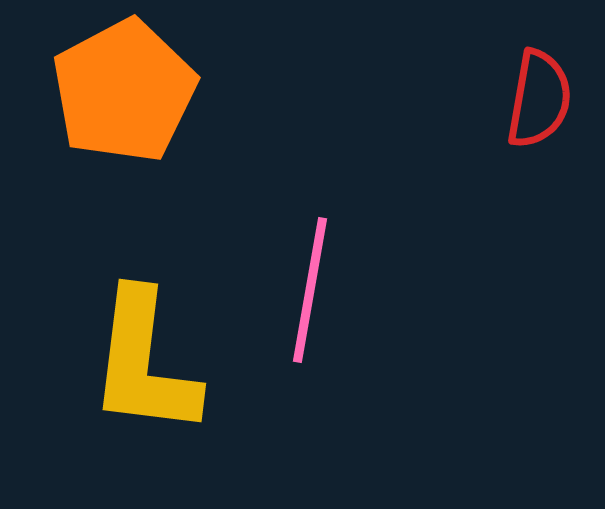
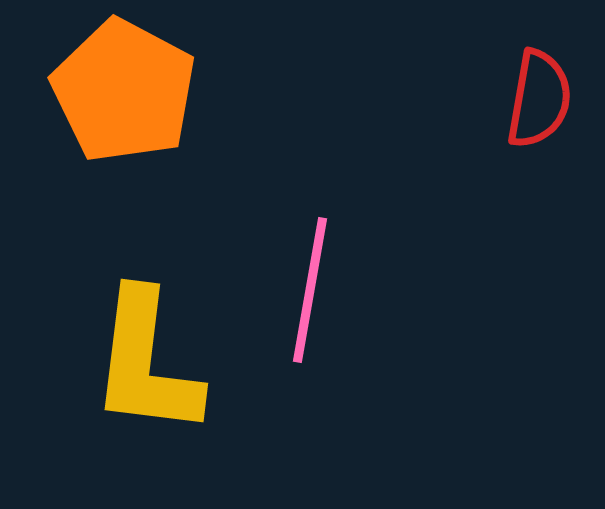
orange pentagon: rotated 16 degrees counterclockwise
yellow L-shape: moved 2 px right
